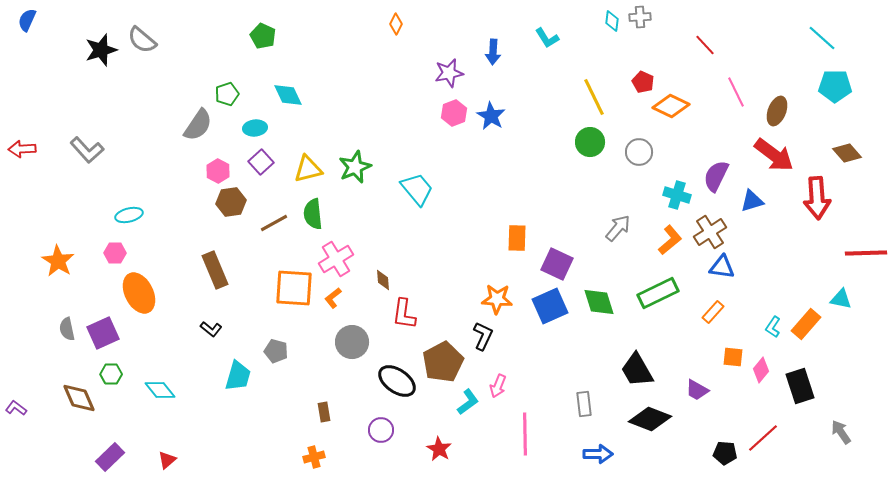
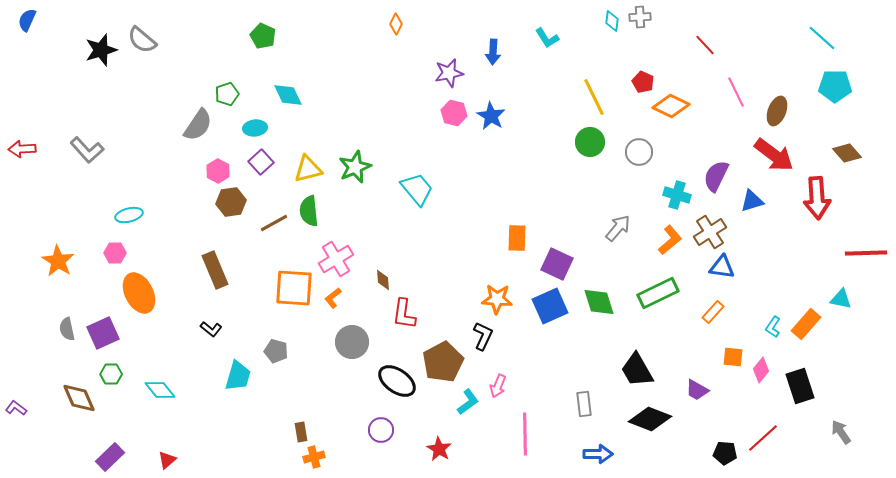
pink hexagon at (454, 113): rotated 25 degrees counterclockwise
green semicircle at (313, 214): moved 4 px left, 3 px up
brown rectangle at (324, 412): moved 23 px left, 20 px down
